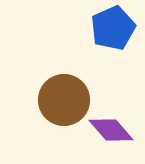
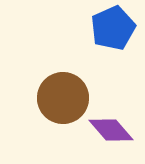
brown circle: moved 1 px left, 2 px up
